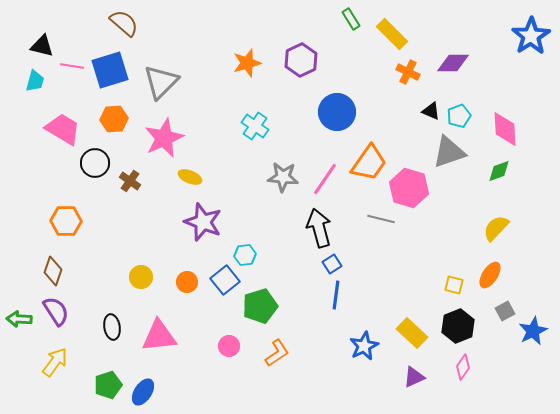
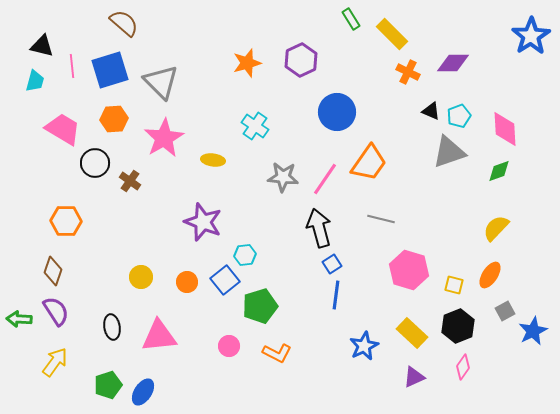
pink line at (72, 66): rotated 75 degrees clockwise
gray triangle at (161, 82): rotated 30 degrees counterclockwise
pink star at (164, 138): rotated 6 degrees counterclockwise
yellow ellipse at (190, 177): moved 23 px right, 17 px up; rotated 15 degrees counterclockwise
pink hexagon at (409, 188): moved 82 px down
orange L-shape at (277, 353): rotated 60 degrees clockwise
